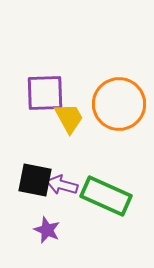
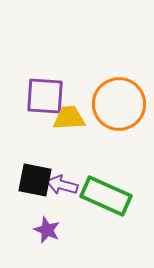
purple square: moved 3 px down; rotated 6 degrees clockwise
yellow trapezoid: rotated 64 degrees counterclockwise
